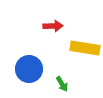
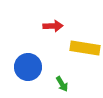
blue circle: moved 1 px left, 2 px up
